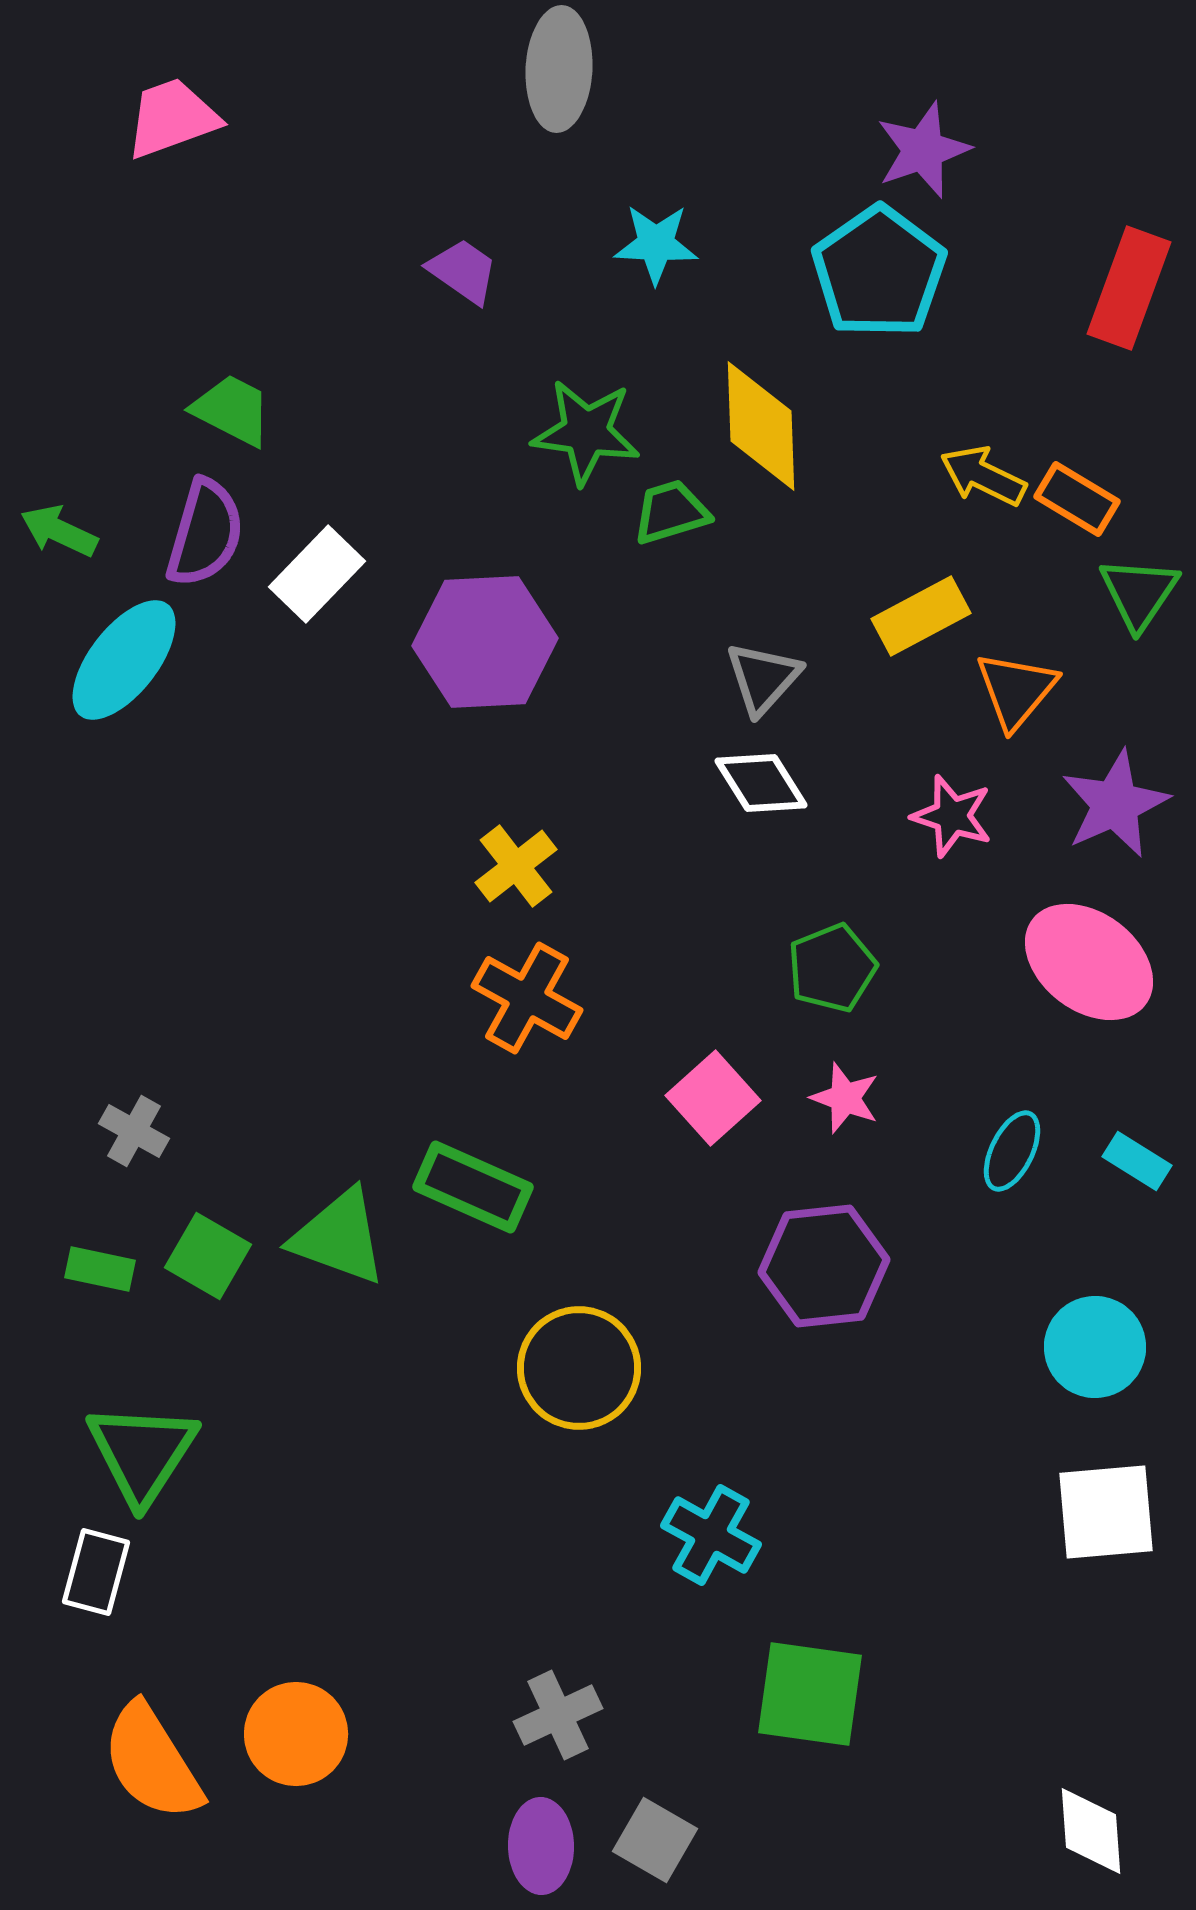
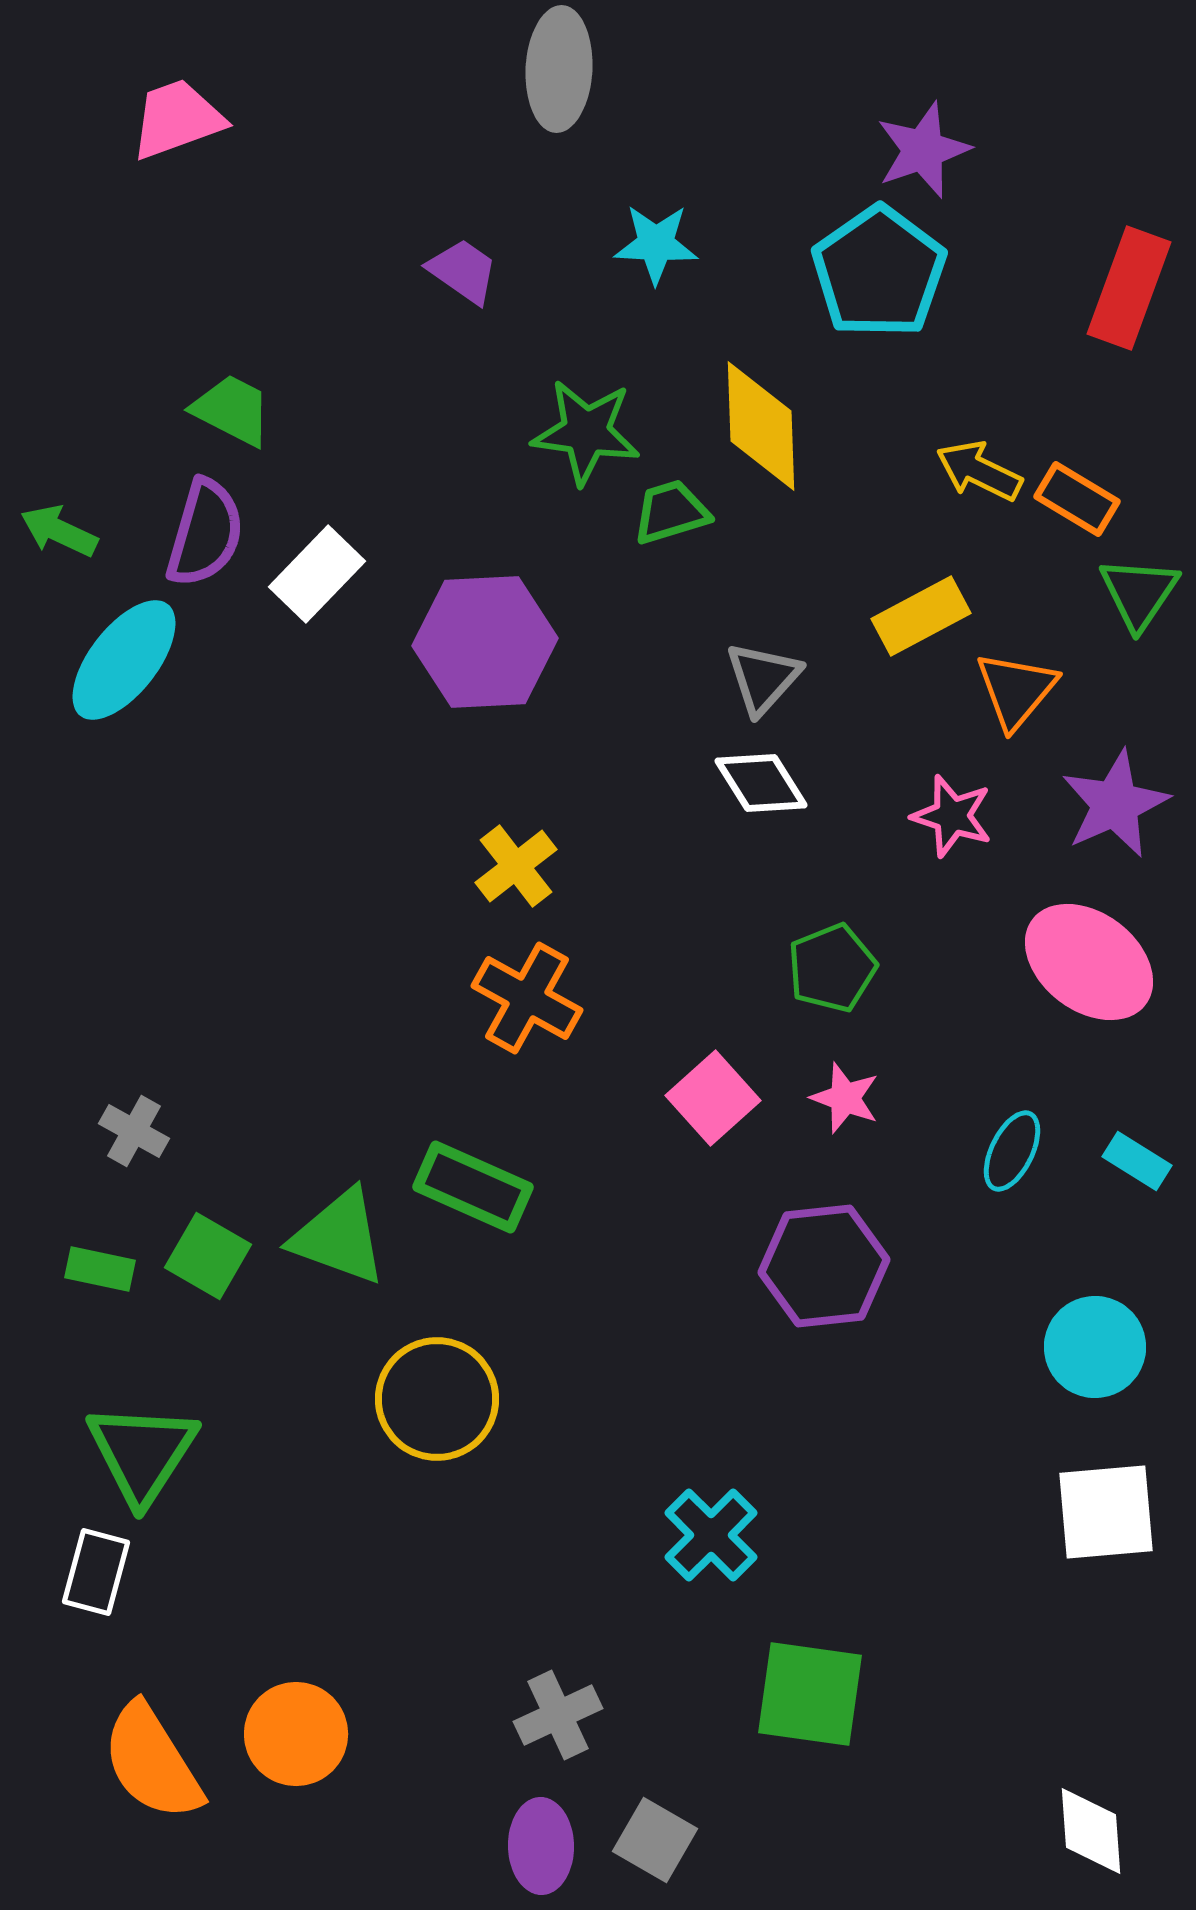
pink trapezoid at (172, 118): moved 5 px right, 1 px down
yellow arrow at (983, 476): moved 4 px left, 5 px up
yellow circle at (579, 1368): moved 142 px left, 31 px down
cyan cross at (711, 1535): rotated 16 degrees clockwise
